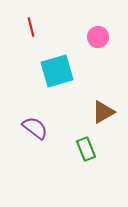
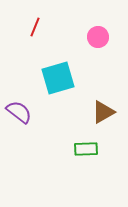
red line: moved 4 px right; rotated 36 degrees clockwise
cyan square: moved 1 px right, 7 px down
purple semicircle: moved 16 px left, 16 px up
green rectangle: rotated 70 degrees counterclockwise
